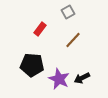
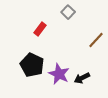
gray square: rotated 16 degrees counterclockwise
brown line: moved 23 px right
black pentagon: rotated 20 degrees clockwise
purple star: moved 5 px up
